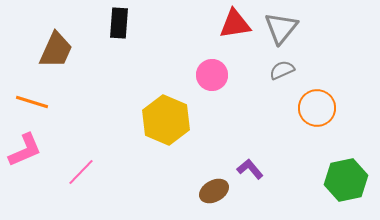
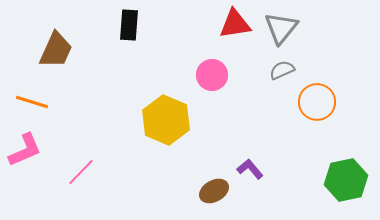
black rectangle: moved 10 px right, 2 px down
orange circle: moved 6 px up
